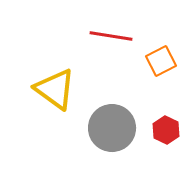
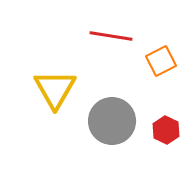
yellow triangle: rotated 24 degrees clockwise
gray circle: moved 7 px up
